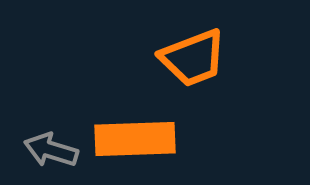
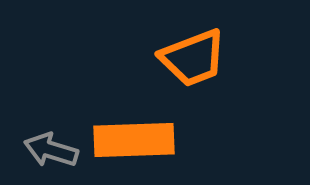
orange rectangle: moved 1 px left, 1 px down
